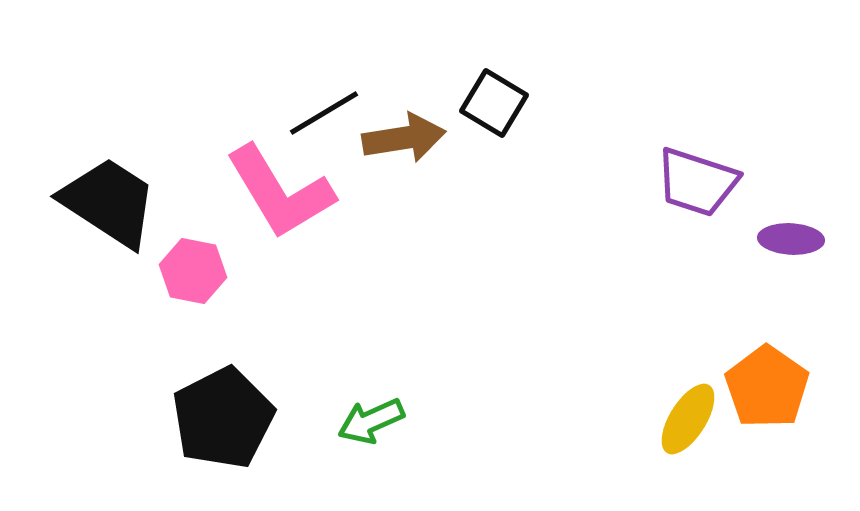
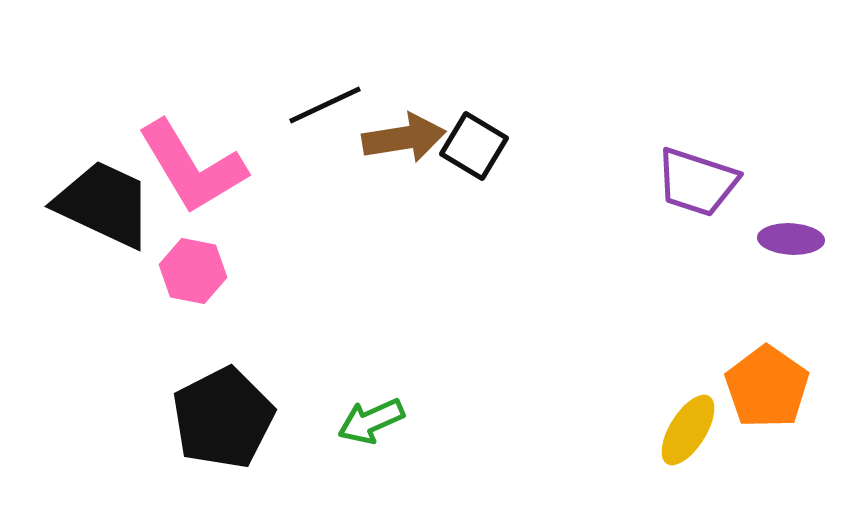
black square: moved 20 px left, 43 px down
black line: moved 1 px right, 8 px up; rotated 6 degrees clockwise
pink L-shape: moved 88 px left, 25 px up
black trapezoid: moved 5 px left, 2 px down; rotated 8 degrees counterclockwise
yellow ellipse: moved 11 px down
